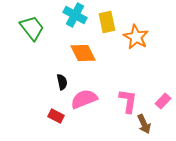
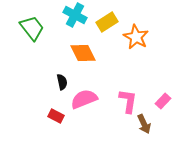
yellow rectangle: rotated 70 degrees clockwise
